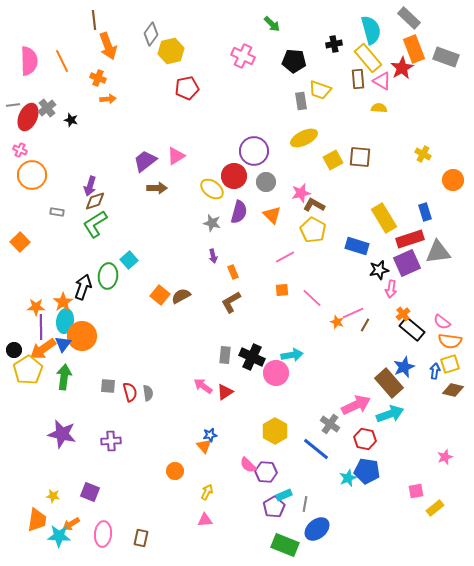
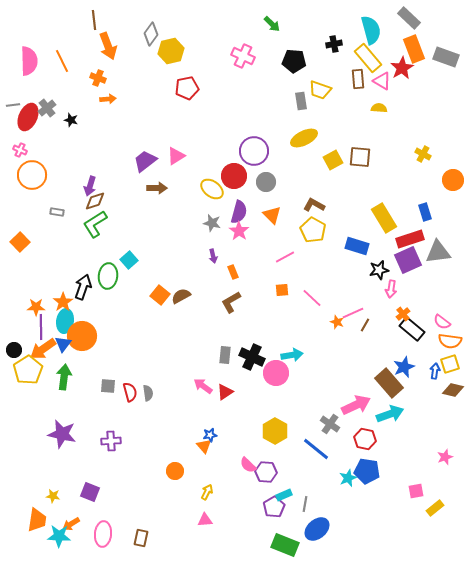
pink star at (301, 193): moved 62 px left, 38 px down; rotated 24 degrees counterclockwise
purple square at (407, 263): moved 1 px right, 3 px up
